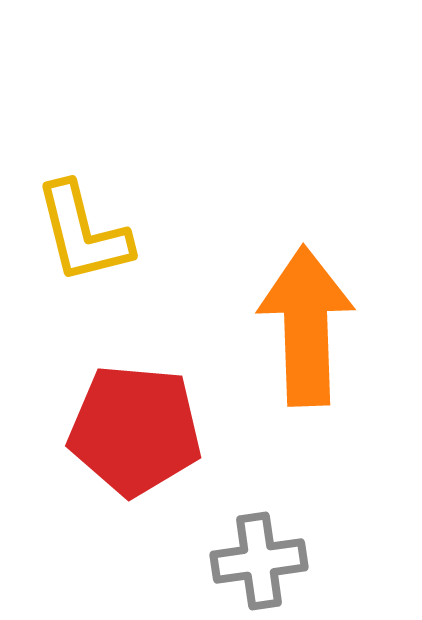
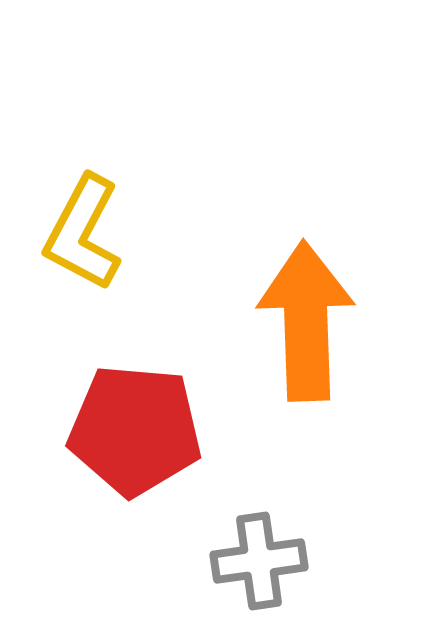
yellow L-shape: rotated 42 degrees clockwise
orange arrow: moved 5 px up
